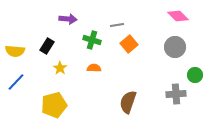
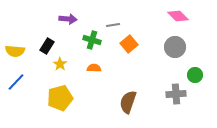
gray line: moved 4 px left
yellow star: moved 4 px up
yellow pentagon: moved 6 px right, 7 px up
